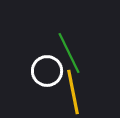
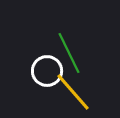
yellow line: rotated 30 degrees counterclockwise
